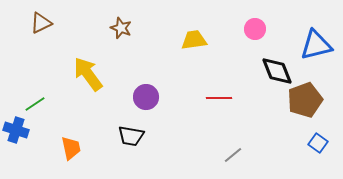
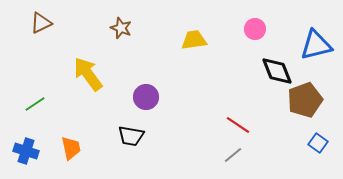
red line: moved 19 px right, 27 px down; rotated 35 degrees clockwise
blue cross: moved 10 px right, 21 px down
